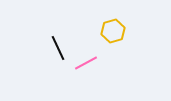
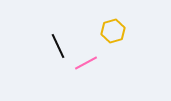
black line: moved 2 px up
